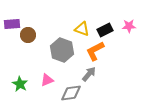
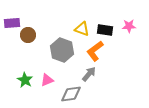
purple rectangle: moved 1 px up
black rectangle: rotated 35 degrees clockwise
orange L-shape: rotated 10 degrees counterclockwise
green star: moved 5 px right, 4 px up
gray diamond: moved 1 px down
